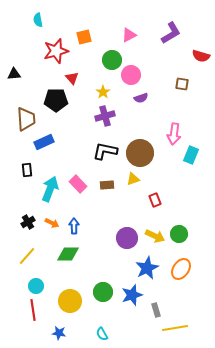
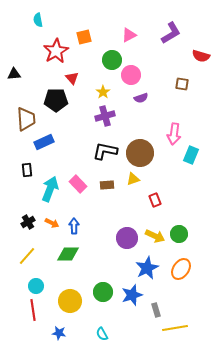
red star at (56, 51): rotated 15 degrees counterclockwise
